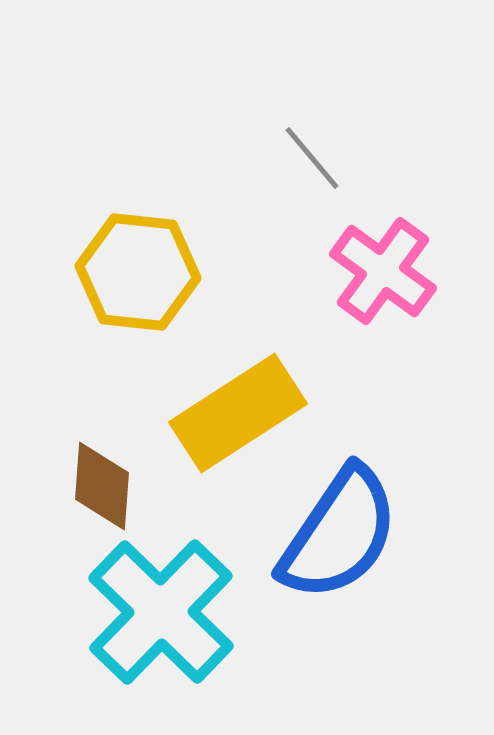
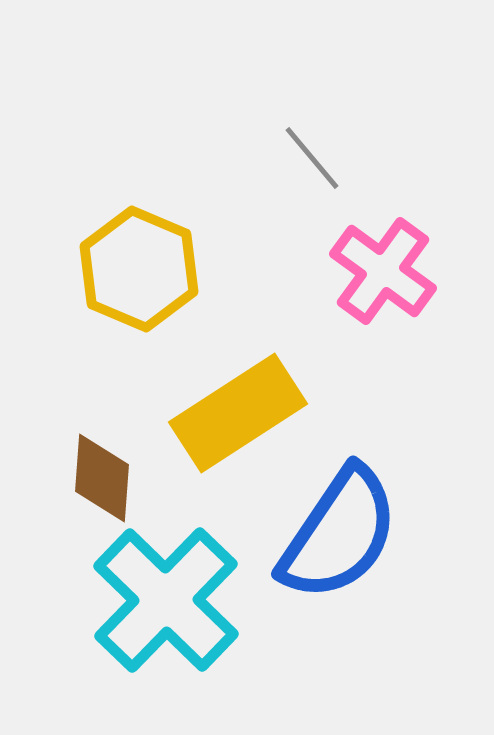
yellow hexagon: moved 1 px right, 3 px up; rotated 17 degrees clockwise
brown diamond: moved 8 px up
cyan cross: moved 5 px right, 12 px up
